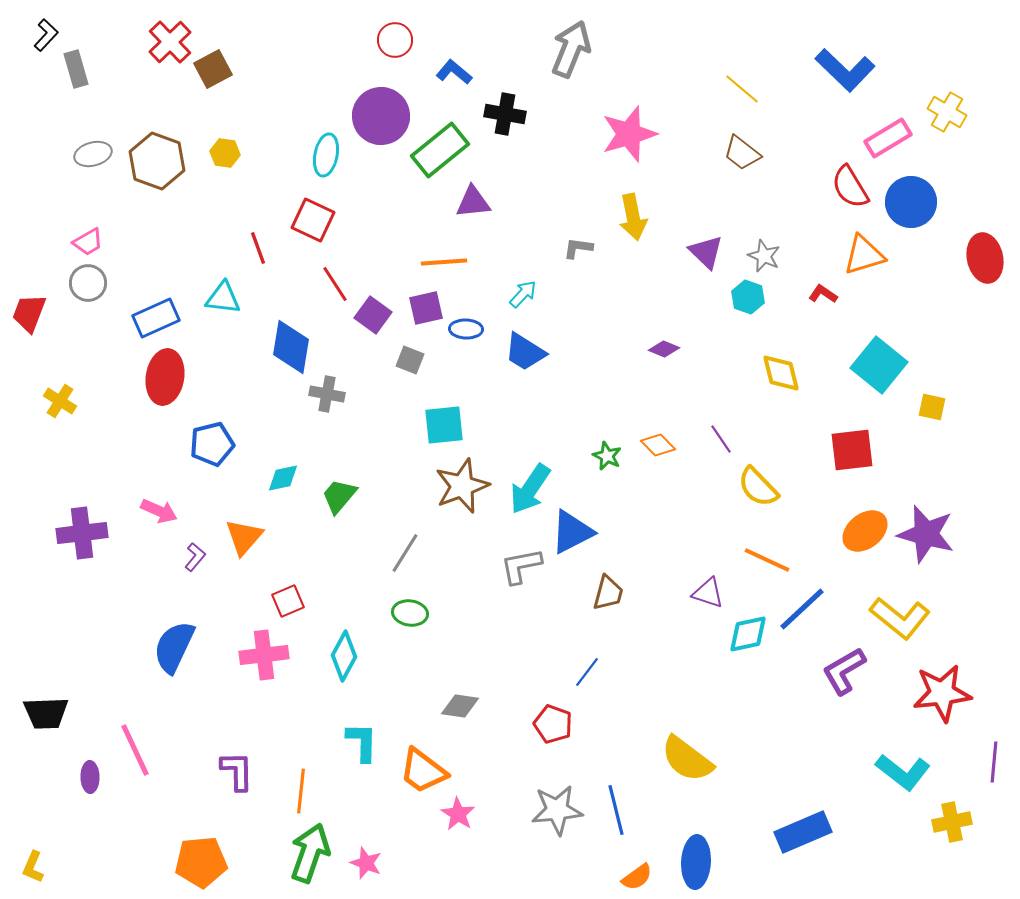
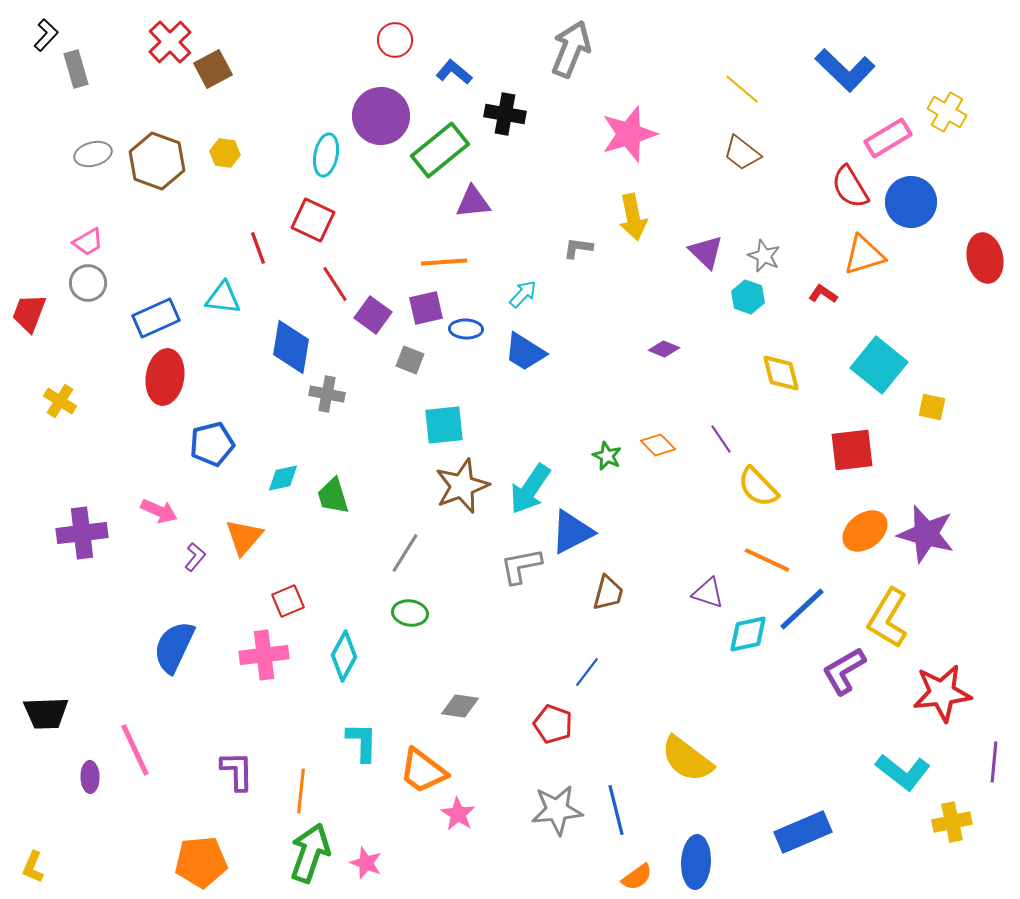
green trapezoid at (339, 496): moved 6 px left; rotated 57 degrees counterclockwise
yellow L-shape at (900, 618): moved 12 px left; rotated 82 degrees clockwise
